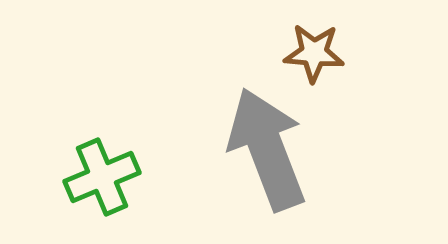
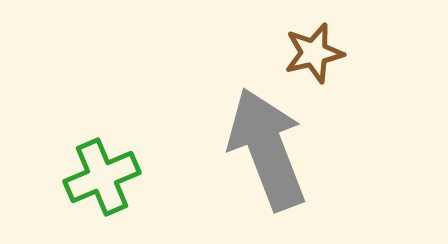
brown star: rotated 18 degrees counterclockwise
